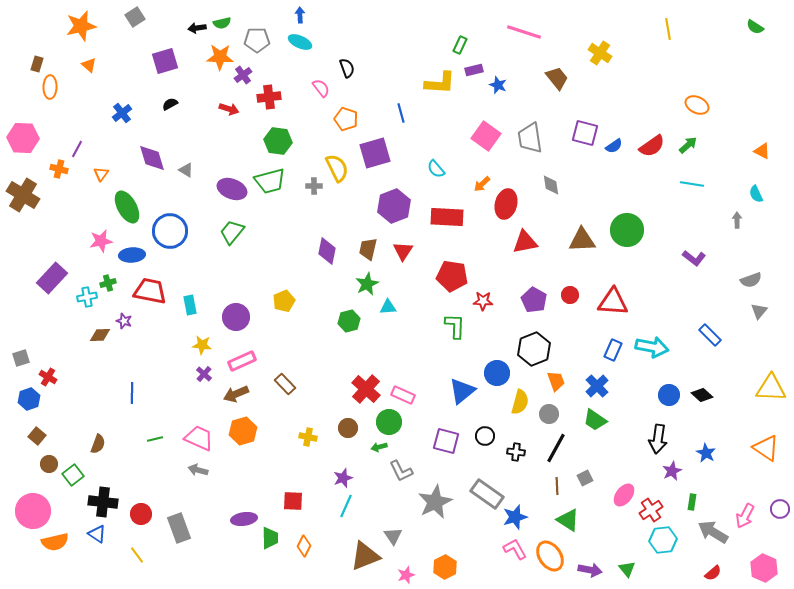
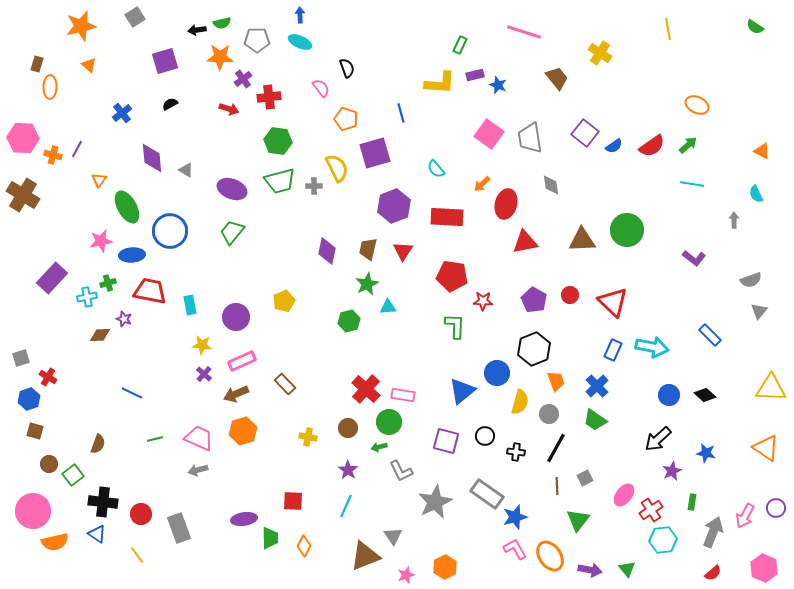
black arrow at (197, 28): moved 2 px down
purple rectangle at (474, 70): moved 1 px right, 5 px down
purple cross at (243, 75): moved 4 px down
purple square at (585, 133): rotated 24 degrees clockwise
pink square at (486, 136): moved 3 px right, 2 px up
purple diamond at (152, 158): rotated 12 degrees clockwise
orange cross at (59, 169): moved 6 px left, 14 px up
orange triangle at (101, 174): moved 2 px left, 6 px down
green trapezoid at (270, 181): moved 10 px right
gray arrow at (737, 220): moved 3 px left
red triangle at (613, 302): rotated 40 degrees clockwise
purple star at (124, 321): moved 2 px up
blue line at (132, 393): rotated 65 degrees counterclockwise
pink rectangle at (403, 395): rotated 15 degrees counterclockwise
black diamond at (702, 395): moved 3 px right
brown square at (37, 436): moved 2 px left, 5 px up; rotated 24 degrees counterclockwise
black arrow at (658, 439): rotated 40 degrees clockwise
blue star at (706, 453): rotated 18 degrees counterclockwise
gray arrow at (198, 470): rotated 30 degrees counterclockwise
purple star at (343, 478): moved 5 px right, 8 px up; rotated 18 degrees counterclockwise
purple circle at (780, 509): moved 4 px left, 1 px up
green triangle at (568, 520): moved 10 px right; rotated 35 degrees clockwise
gray arrow at (713, 532): rotated 80 degrees clockwise
